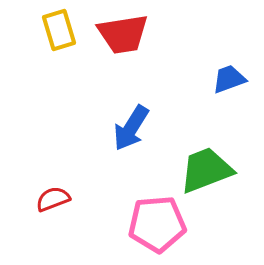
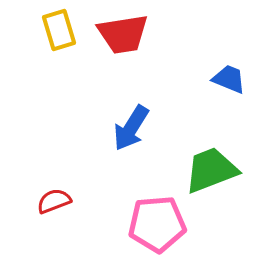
blue trapezoid: rotated 42 degrees clockwise
green trapezoid: moved 5 px right
red semicircle: moved 1 px right, 2 px down
